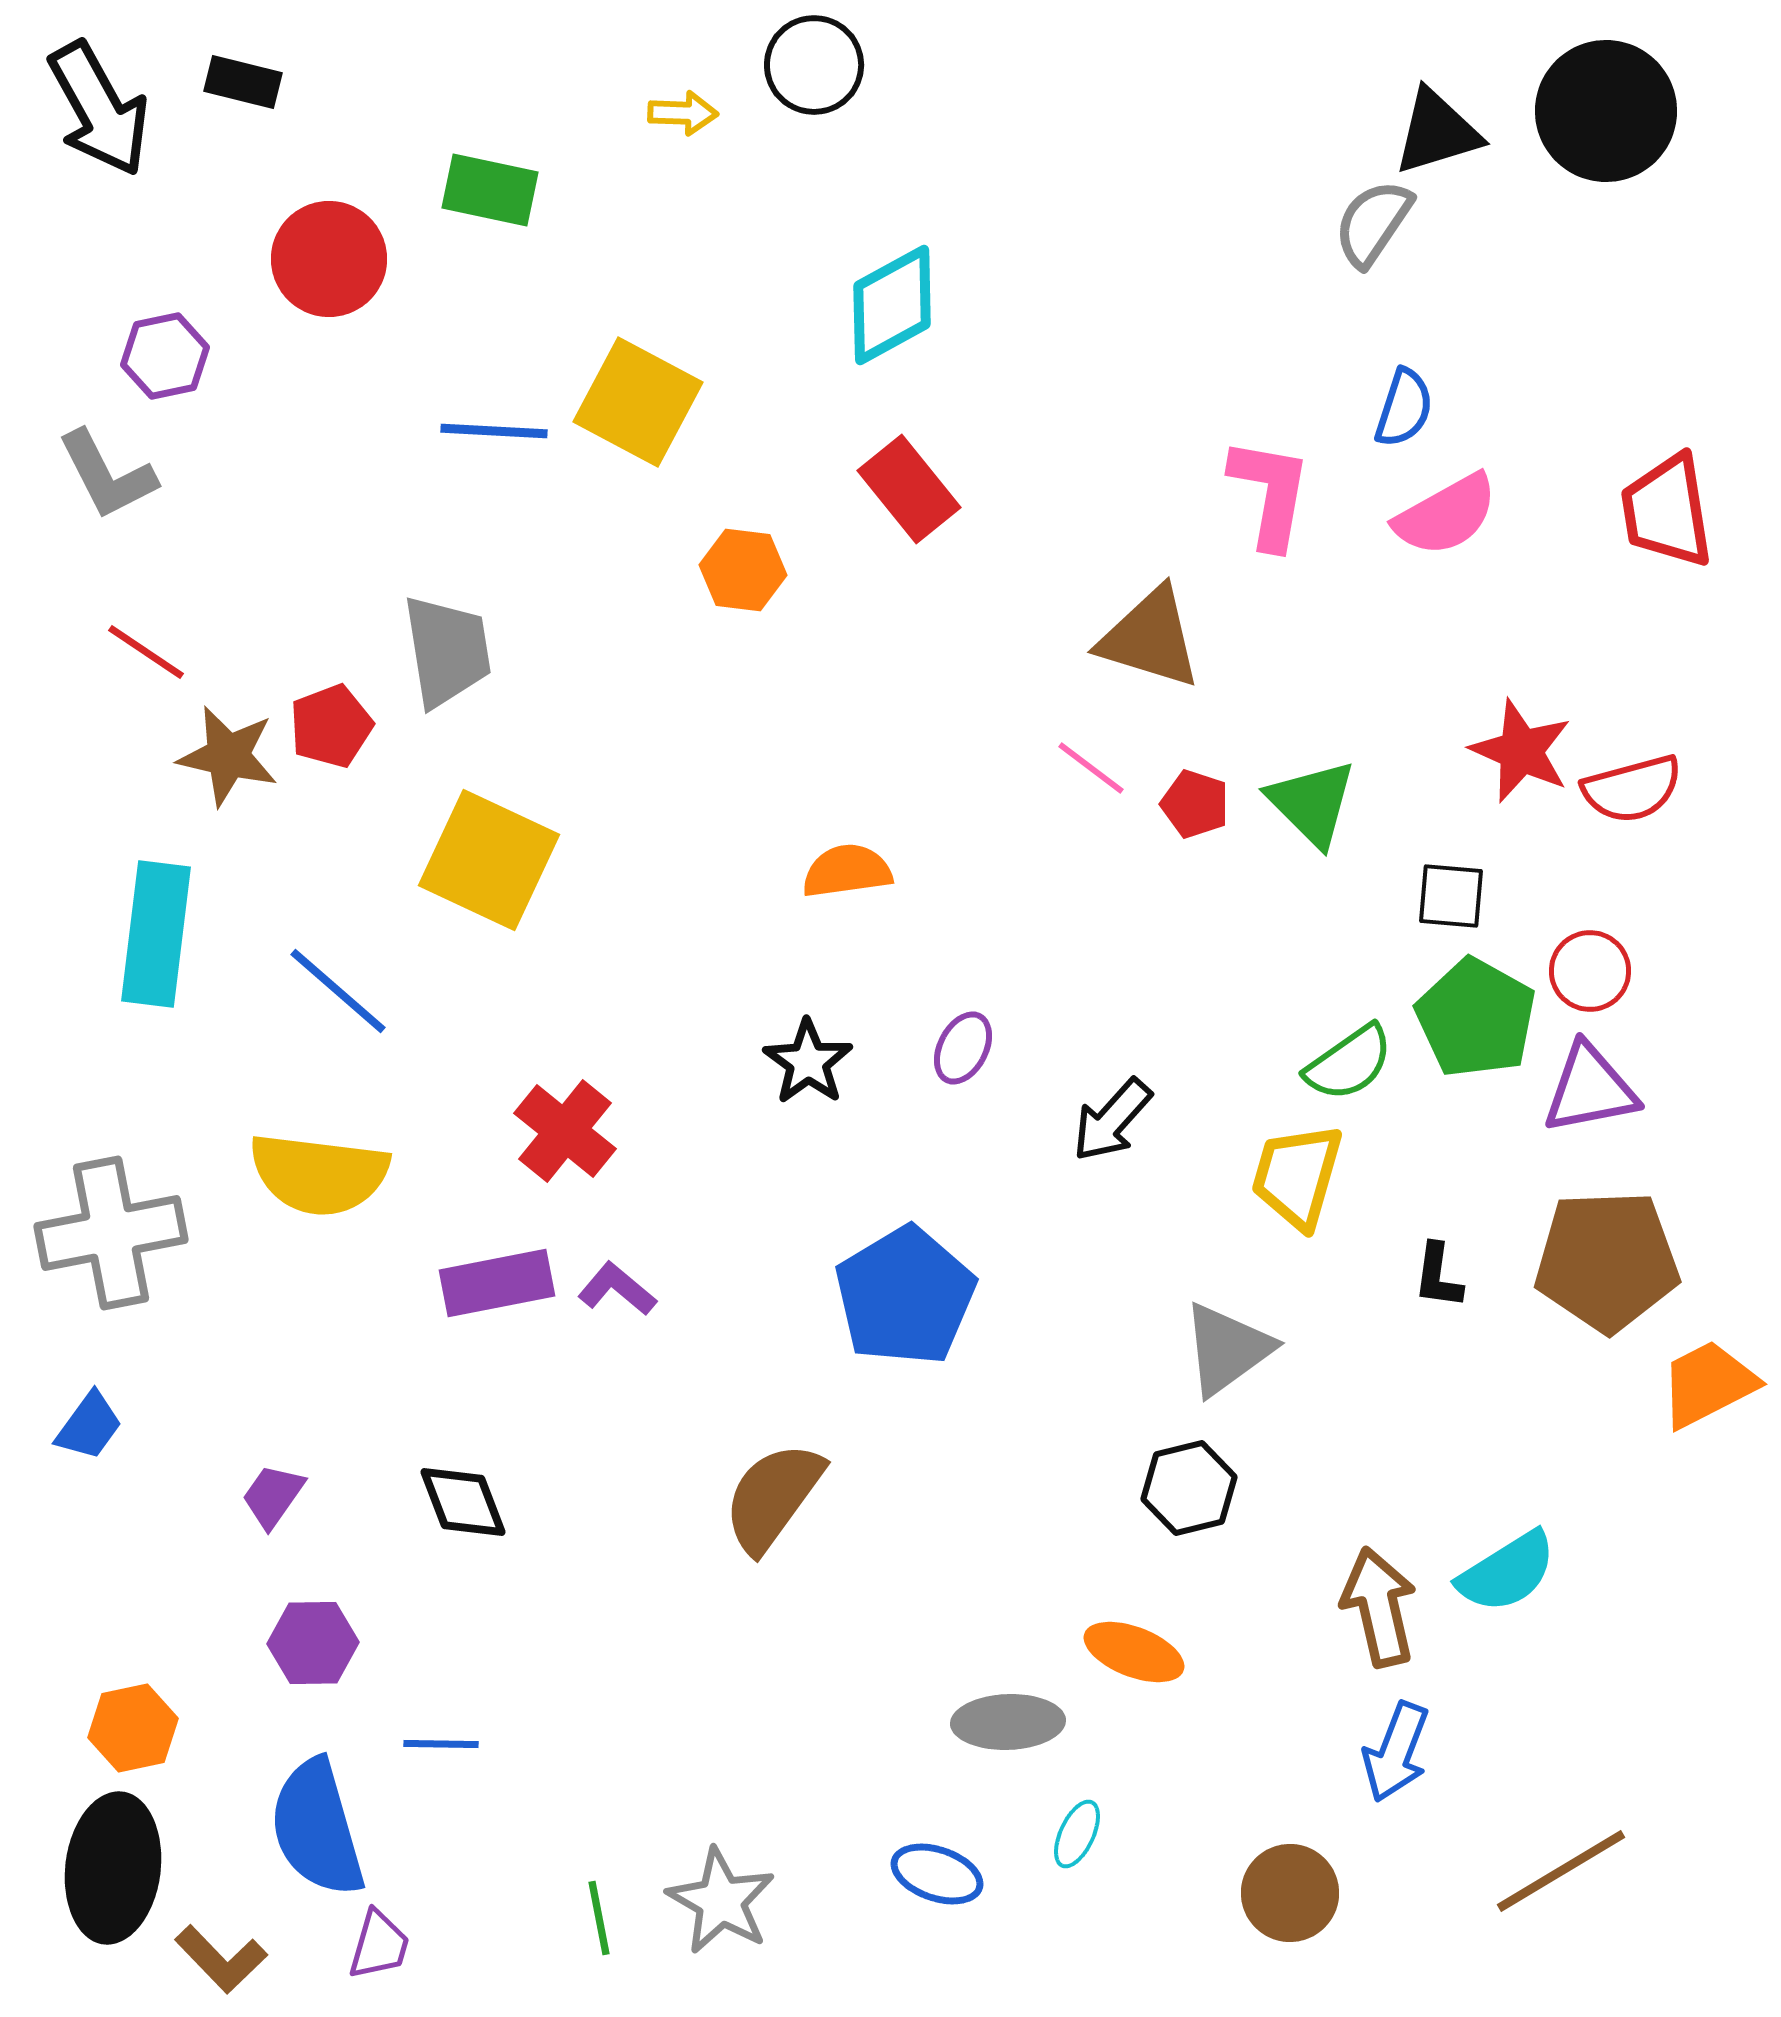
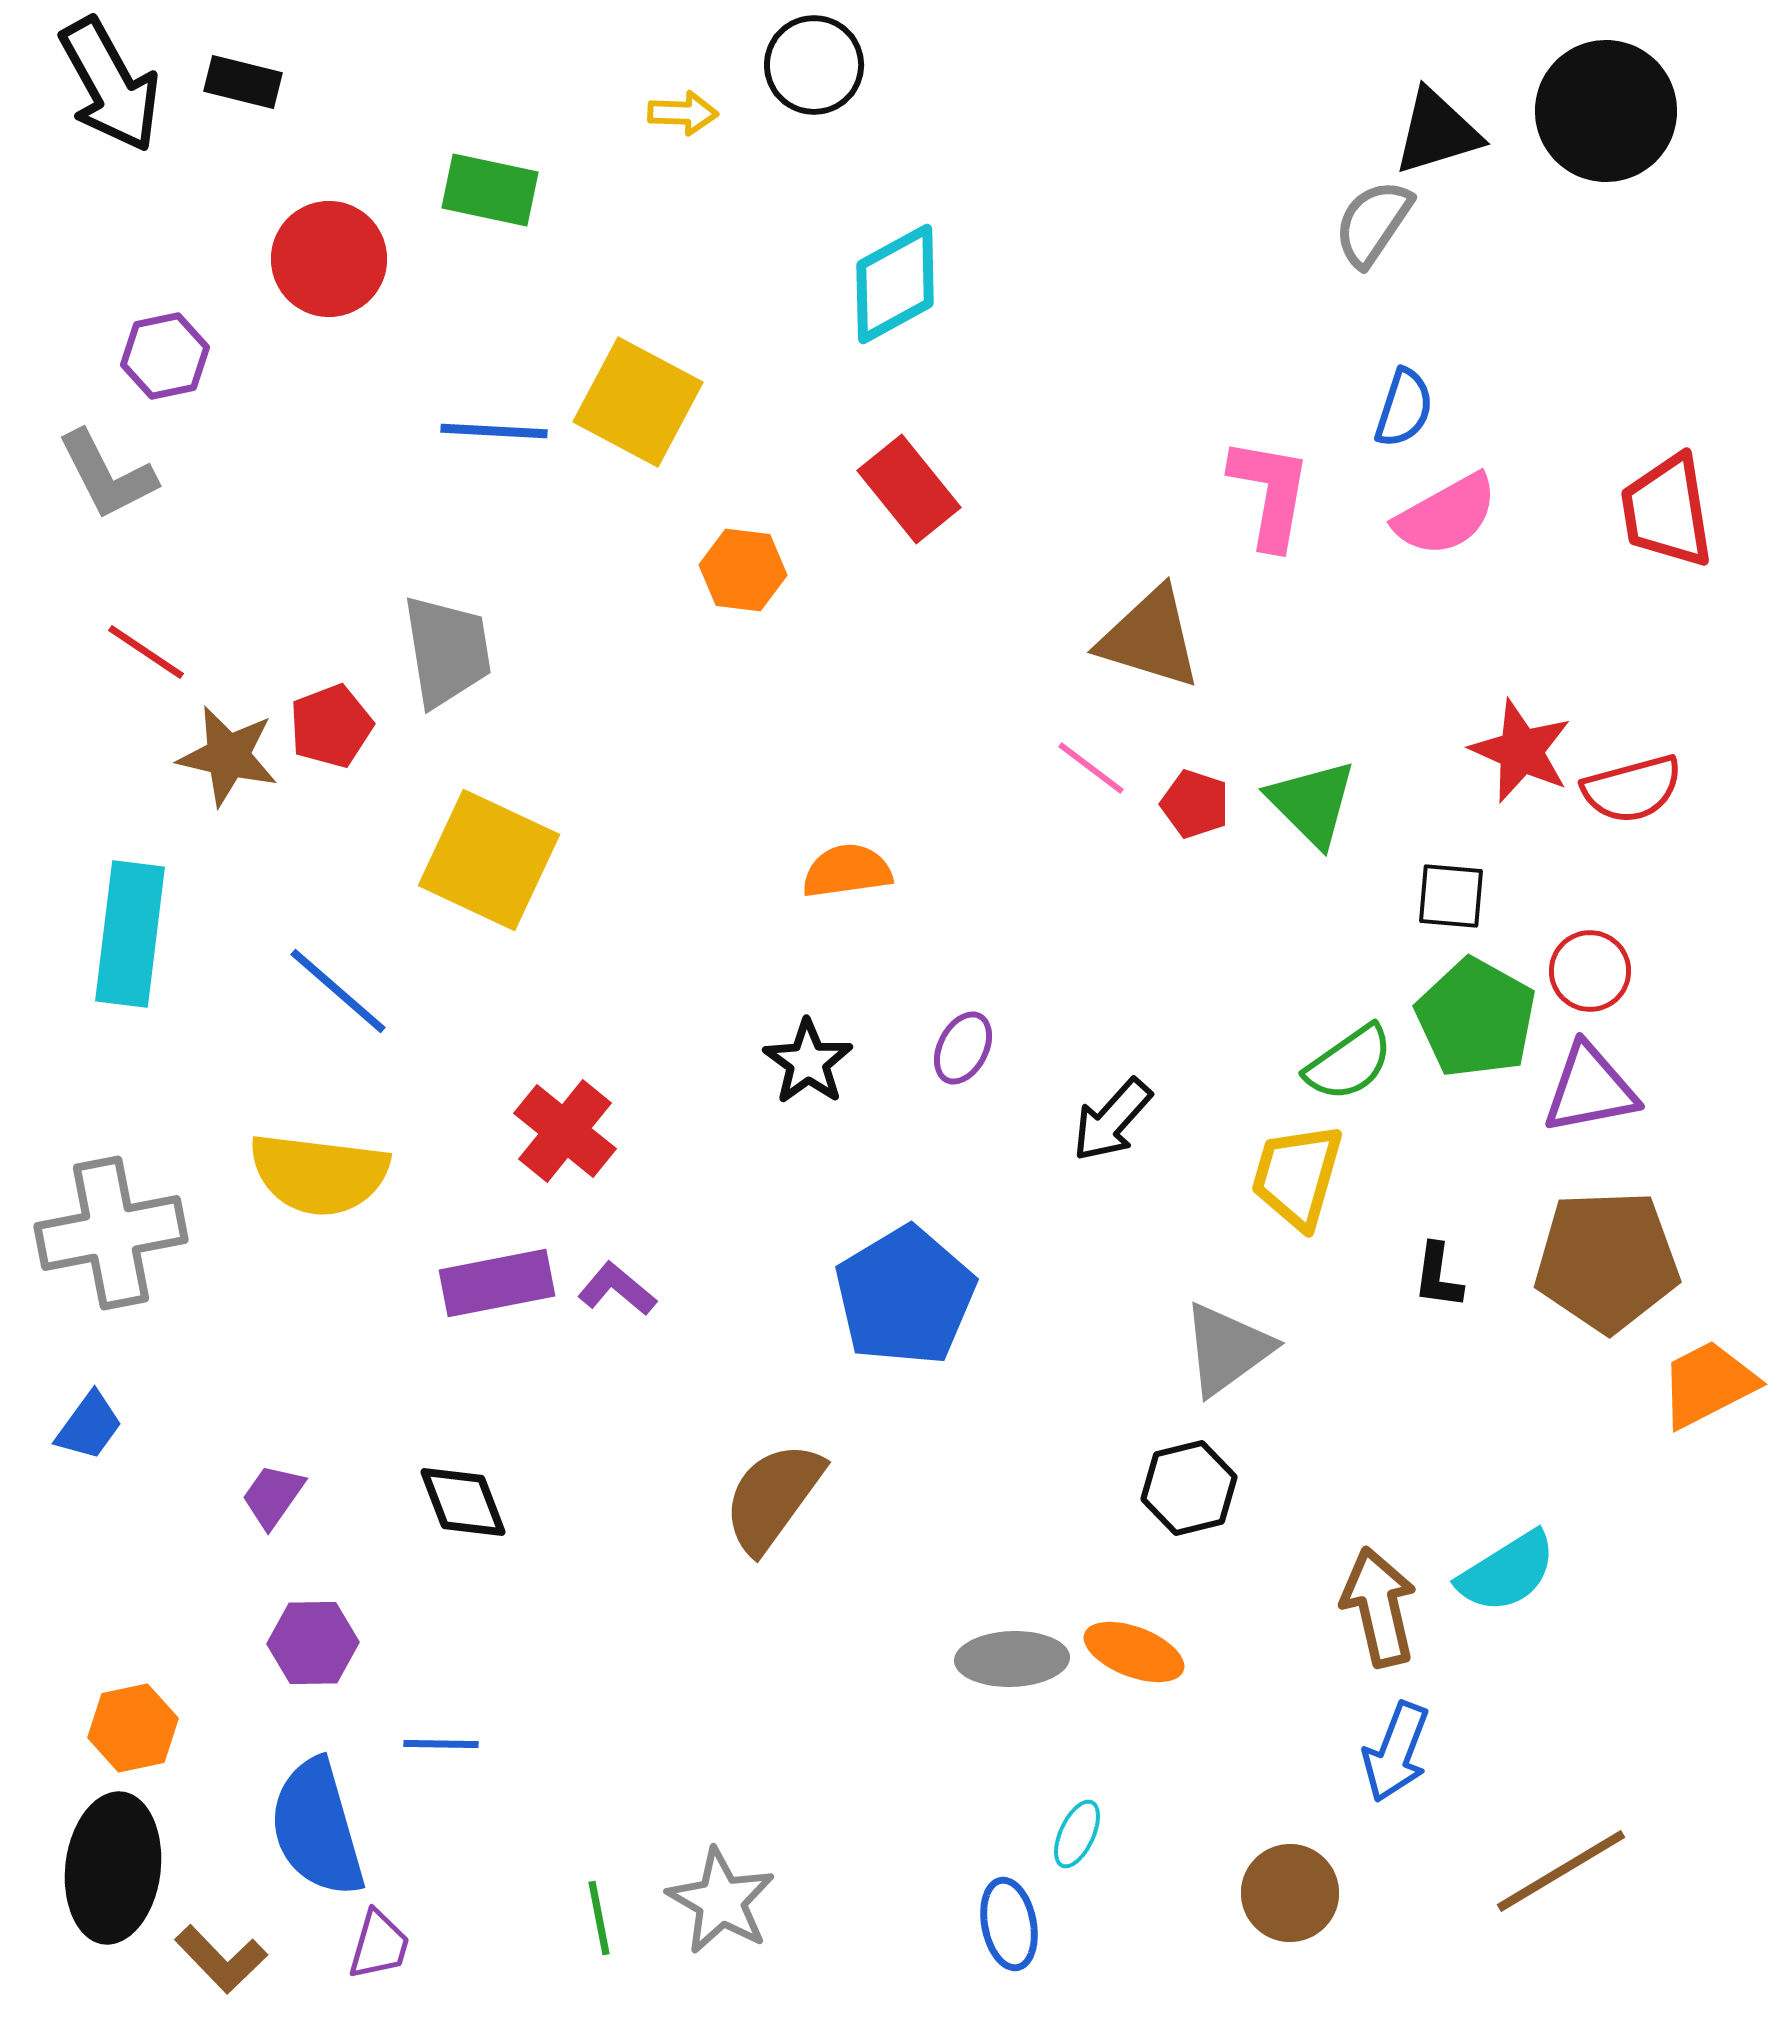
black arrow at (99, 109): moved 11 px right, 24 px up
cyan diamond at (892, 305): moved 3 px right, 21 px up
cyan rectangle at (156, 934): moved 26 px left
gray ellipse at (1008, 1722): moved 4 px right, 63 px up
blue ellipse at (937, 1874): moved 72 px right, 50 px down; rotated 60 degrees clockwise
